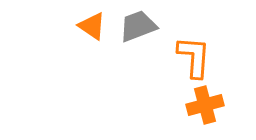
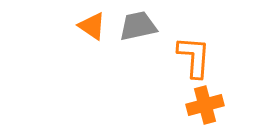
gray trapezoid: rotated 9 degrees clockwise
